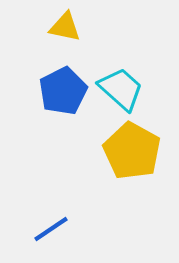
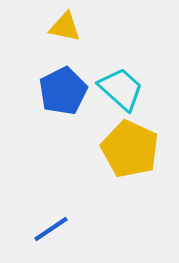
yellow pentagon: moved 2 px left, 2 px up; rotated 4 degrees counterclockwise
